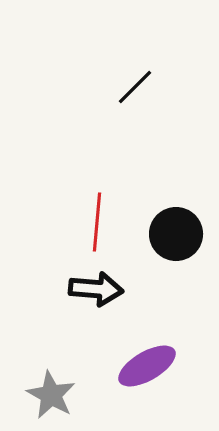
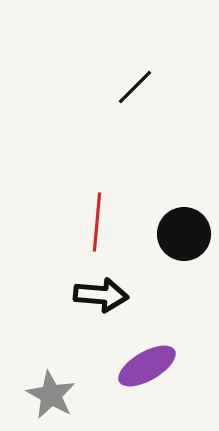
black circle: moved 8 px right
black arrow: moved 5 px right, 6 px down
